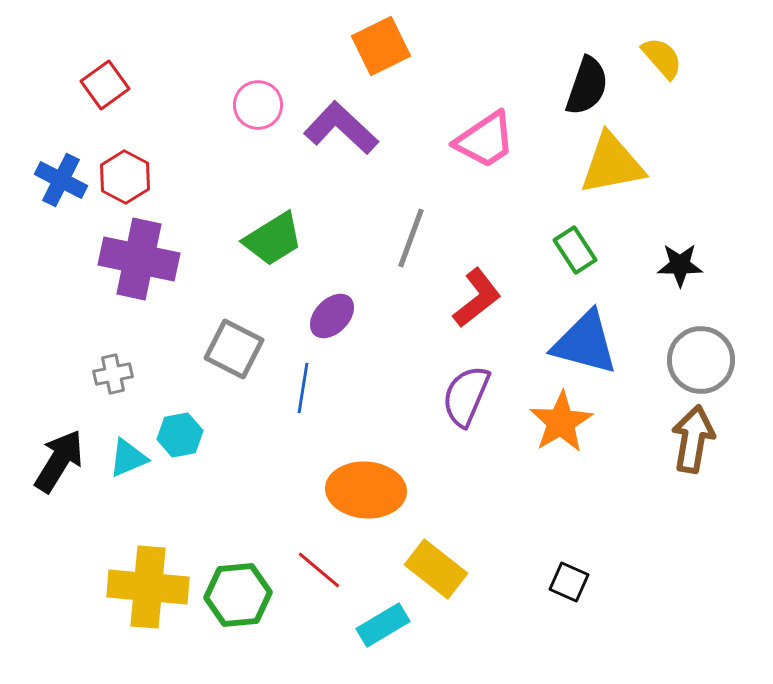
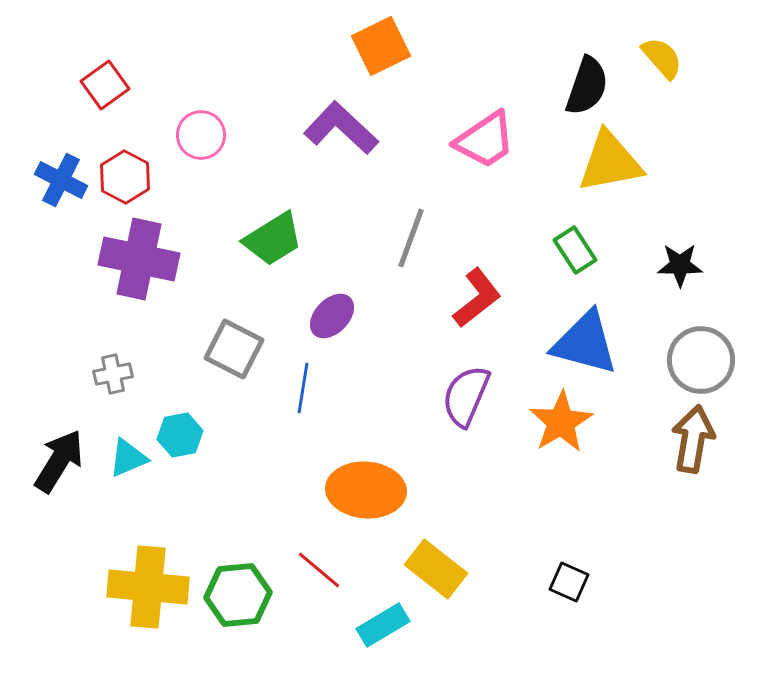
pink circle: moved 57 px left, 30 px down
yellow triangle: moved 2 px left, 2 px up
